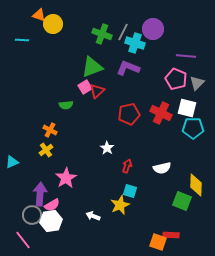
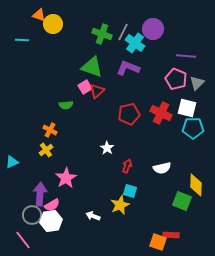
cyan cross: rotated 18 degrees clockwise
green triangle: rotated 40 degrees clockwise
